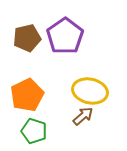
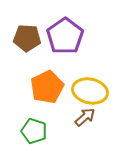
brown pentagon: rotated 16 degrees clockwise
orange pentagon: moved 20 px right, 8 px up
brown arrow: moved 2 px right, 1 px down
